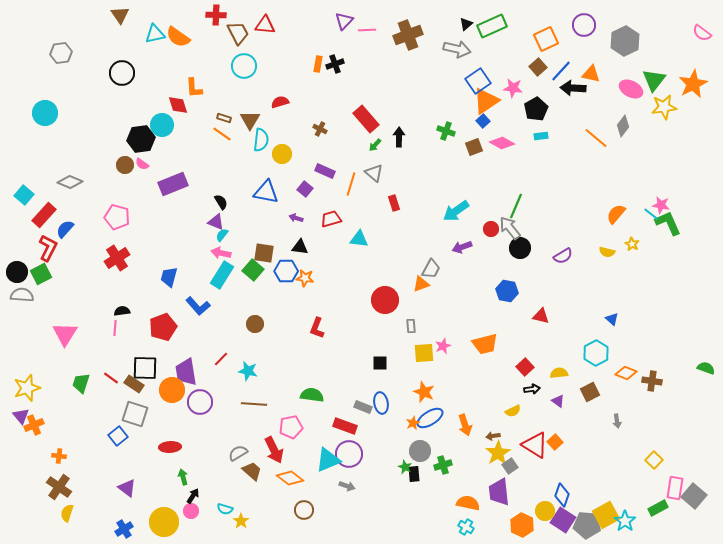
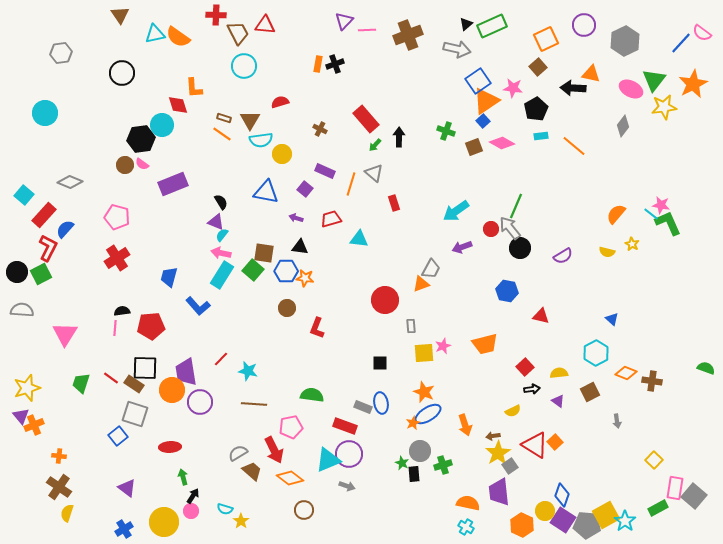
blue line at (561, 71): moved 120 px right, 28 px up
orange line at (596, 138): moved 22 px left, 8 px down
cyan semicircle at (261, 140): rotated 75 degrees clockwise
gray semicircle at (22, 295): moved 15 px down
brown circle at (255, 324): moved 32 px right, 16 px up
red pentagon at (163, 327): moved 12 px left, 1 px up; rotated 16 degrees clockwise
blue ellipse at (430, 418): moved 2 px left, 4 px up
green star at (405, 467): moved 3 px left, 4 px up
